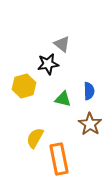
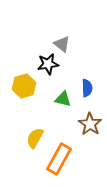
blue semicircle: moved 2 px left, 3 px up
orange rectangle: rotated 40 degrees clockwise
